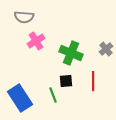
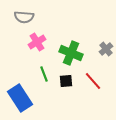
pink cross: moved 1 px right, 1 px down
red line: rotated 42 degrees counterclockwise
green line: moved 9 px left, 21 px up
